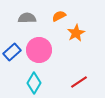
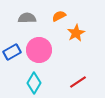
blue rectangle: rotated 12 degrees clockwise
red line: moved 1 px left
